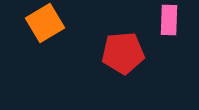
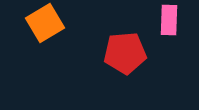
red pentagon: moved 2 px right
